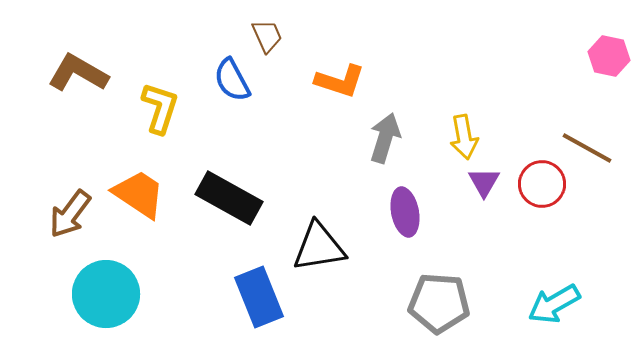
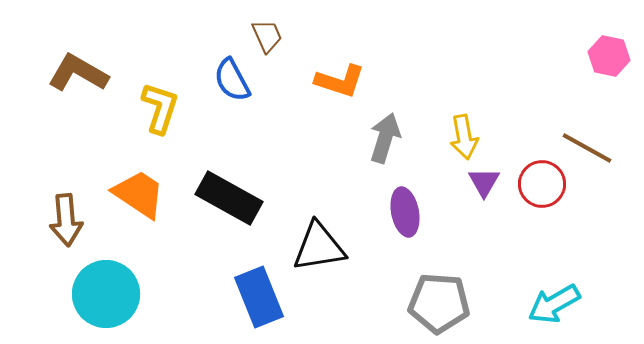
brown arrow: moved 4 px left, 6 px down; rotated 42 degrees counterclockwise
